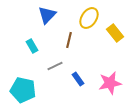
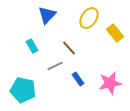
brown line: moved 8 px down; rotated 56 degrees counterclockwise
